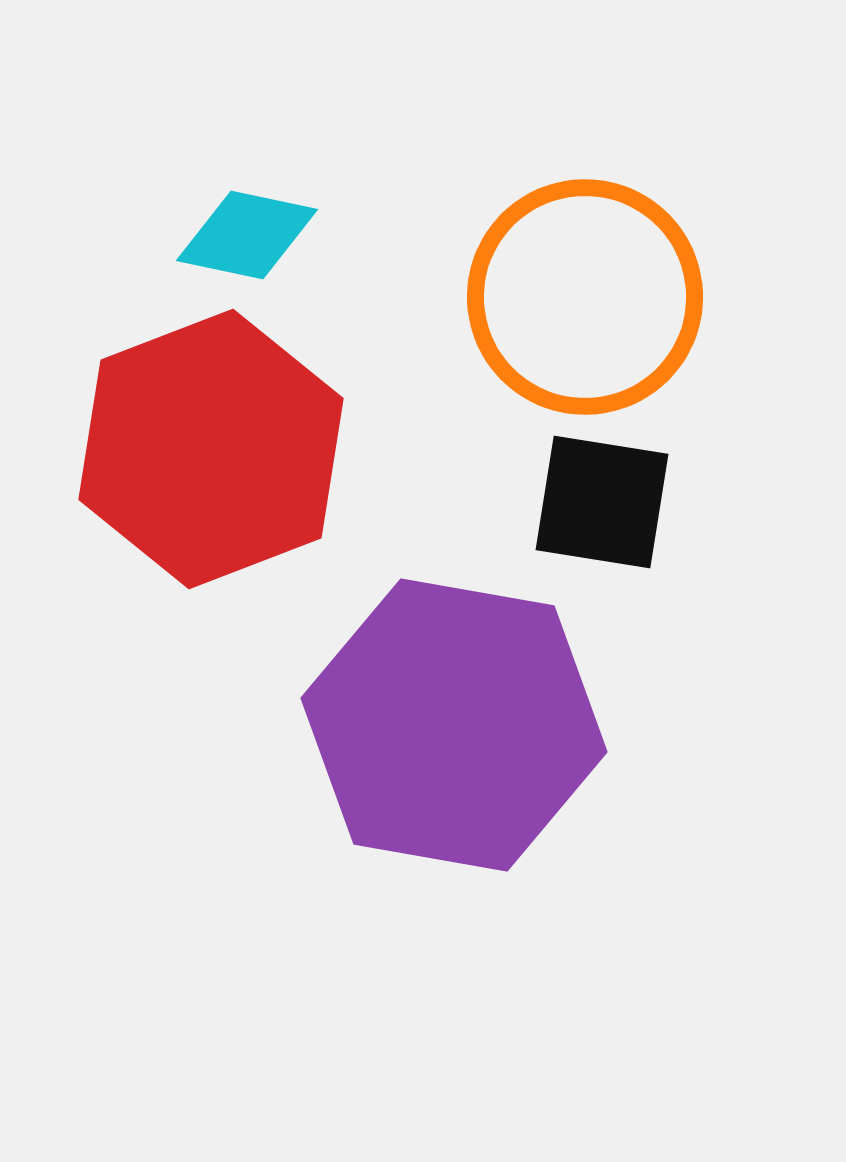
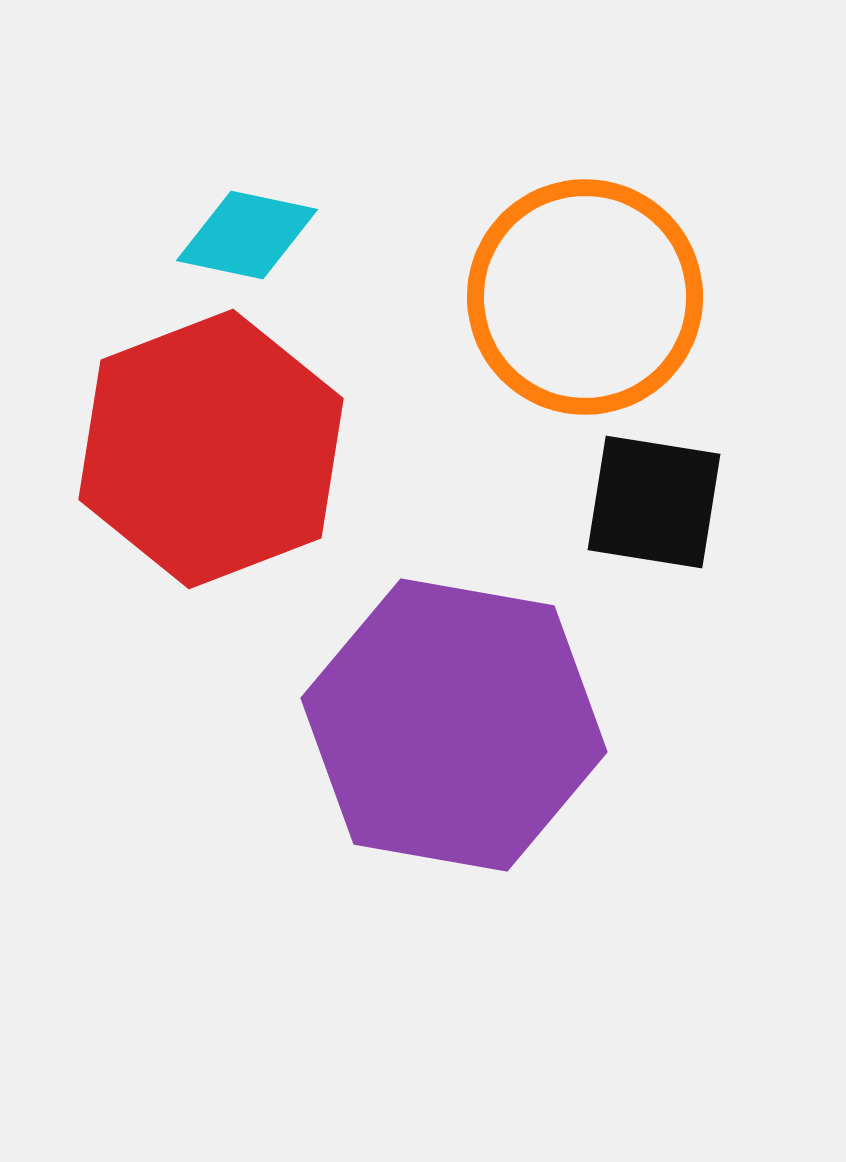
black square: moved 52 px right
